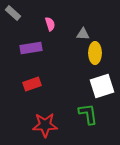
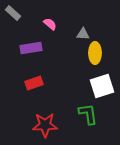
pink semicircle: rotated 32 degrees counterclockwise
red rectangle: moved 2 px right, 1 px up
